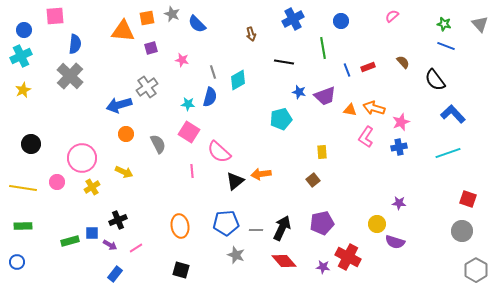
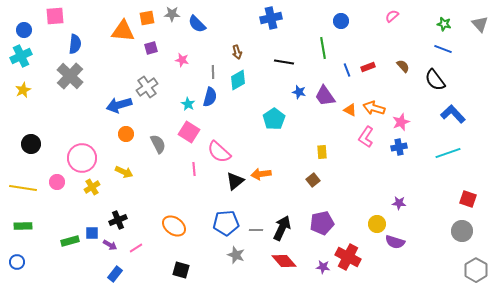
gray star at (172, 14): rotated 21 degrees counterclockwise
blue cross at (293, 19): moved 22 px left, 1 px up; rotated 15 degrees clockwise
brown arrow at (251, 34): moved 14 px left, 18 px down
blue line at (446, 46): moved 3 px left, 3 px down
brown semicircle at (403, 62): moved 4 px down
gray line at (213, 72): rotated 16 degrees clockwise
purple trapezoid at (325, 96): rotated 75 degrees clockwise
cyan star at (188, 104): rotated 24 degrees clockwise
orange triangle at (350, 110): rotated 16 degrees clockwise
cyan pentagon at (281, 119): moved 7 px left; rotated 20 degrees counterclockwise
pink line at (192, 171): moved 2 px right, 2 px up
orange ellipse at (180, 226): moved 6 px left; rotated 45 degrees counterclockwise
